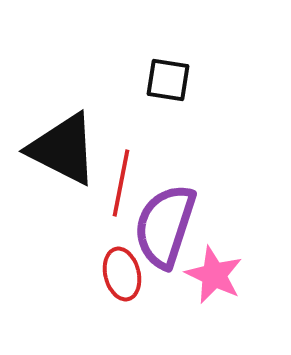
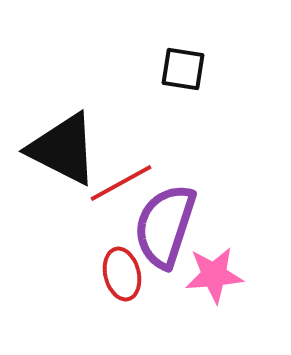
black square: moved 15 px right, 11 px up
red line: rotated 50 degrees clockwise
pink star: rotated 30 degrees counterclockwise
